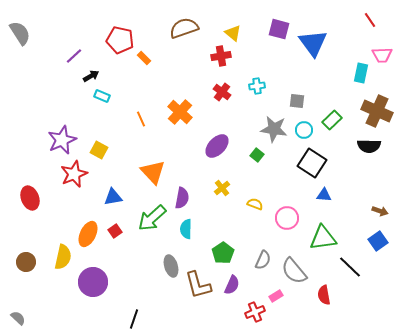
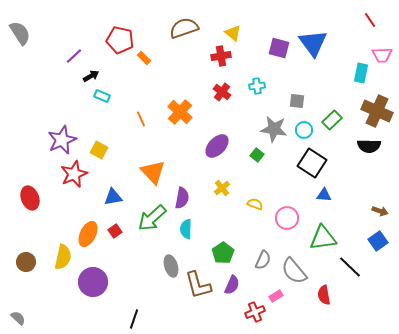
purple square at (279, 29): moved 19 px down
